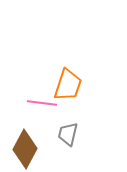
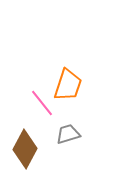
pink line: rotated 44 degrees clockwise
gray trapezoid: rotated 60 degrees clockwise
